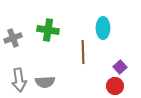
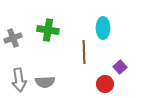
brown line: moved 1 px right
red circle: moved 10 px left, 2 px up
